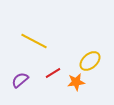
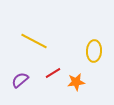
yellow ellipse: moved 4 px right, 10 px up; rotated 45 degrees counterclockwise
